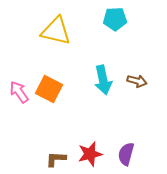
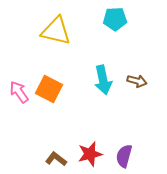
purple semicircle: moved 2 px left, 2 px down
brown L-shape: rotated 35 degrees clockwise
